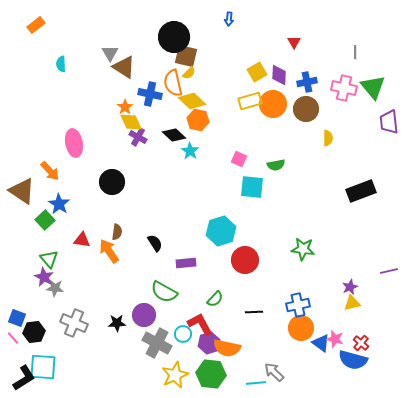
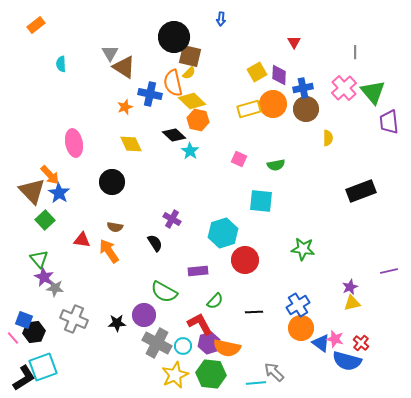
blue arrow at (229, 19): moved 8 px left
brown square at (186, 56): moved 4 px right
blue cross at (307, 82): moved 4 px left, 6 px down
green triangle at (373, 87): moved 5 px down
pink cross at (344, 88): rotated 35 degrees clockwise
yellow rectangle at (250, 101): moved 1 px left, 8 px down
orange star at (125, 107): rotated 14 degrees clockwise
yellow diamond at (131, 122): moved 22 px down
purple cross at (138, 137): moved 34 px right, 82 px down
orange arrow at (50, 171): moved 4 px down
cyan square at (252, 187): moved 9 px right, 14 px down
brown triangle at (22, 191): moved 10 px right; rotated 12 degrees clockwise
blue star at (59, 204): moved 11 px up
cyan hexagon at (221, 231): moved 2 px right, 2 px down
brown semicircle at (117, 232): moved 2 px left, 5 px up; rotated 91 degrees clockwise
green triangle at (49, 259): moved 10 px left
purple rectangle at (186, 263): moved 12 px right, 8 px down
green semicircle at (215, 299): moved 2 px down
blue cross at (298, 305): rotated 20 degrees counterclockwise
blue square at (17, 318): moved 7 px right, 2 px down
gray cross at (74, 323): moved 4 px up
cyan circle at (183, 334): moved 12 px down
blue semicircle at (353, 360): moved 6 px left, 1 px down
cyan square at (43, 367): rotated 24 degrees counterclockwise
